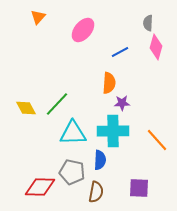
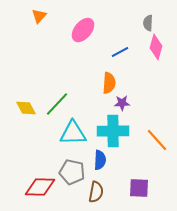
orange triangle: moved 1 px right, 1 px up
